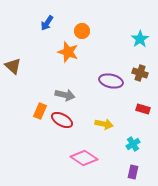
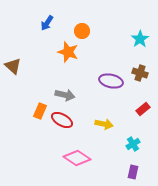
red rectangle: rotated 56 degrees counterclockwise
pink diamond: moved 7 px left
